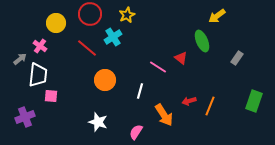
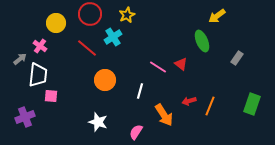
red triangle: moved 6 px down
green rectangle: moved 2 px left, 3 px down
